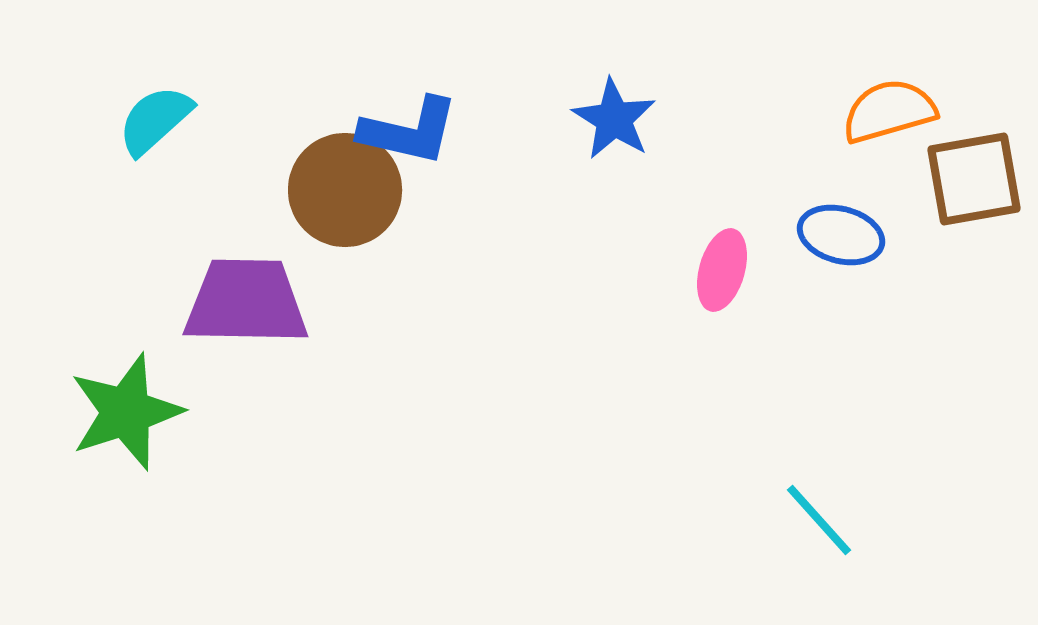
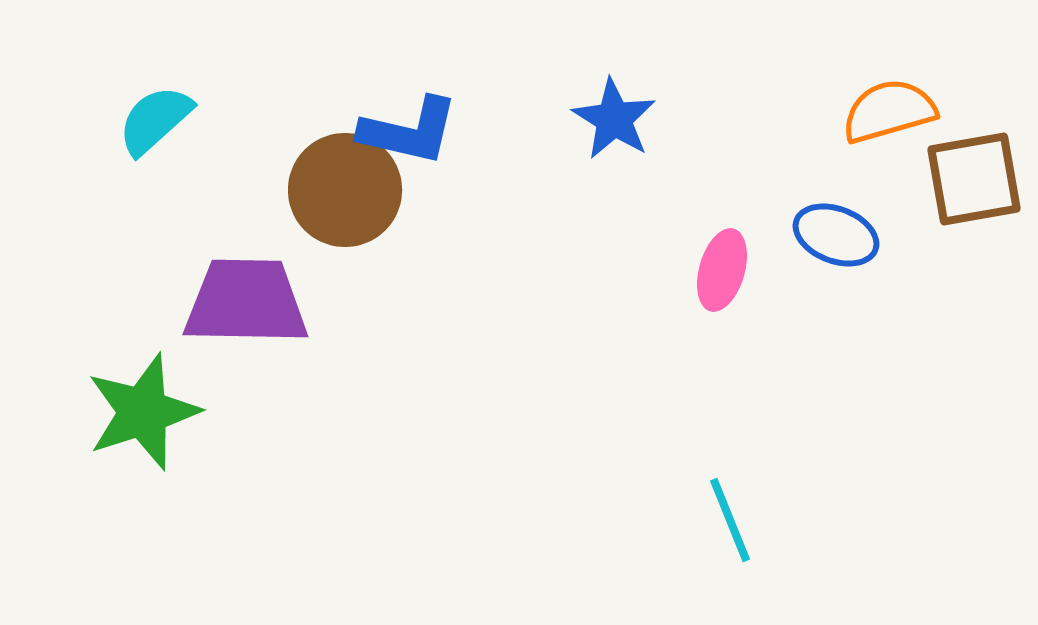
blue ellipse: moved 5 px left; rotated 6 degrees clockwise
green star: moved 17 px right
cyan line: moved 89 px left; rotated 20 degrees clockwise
